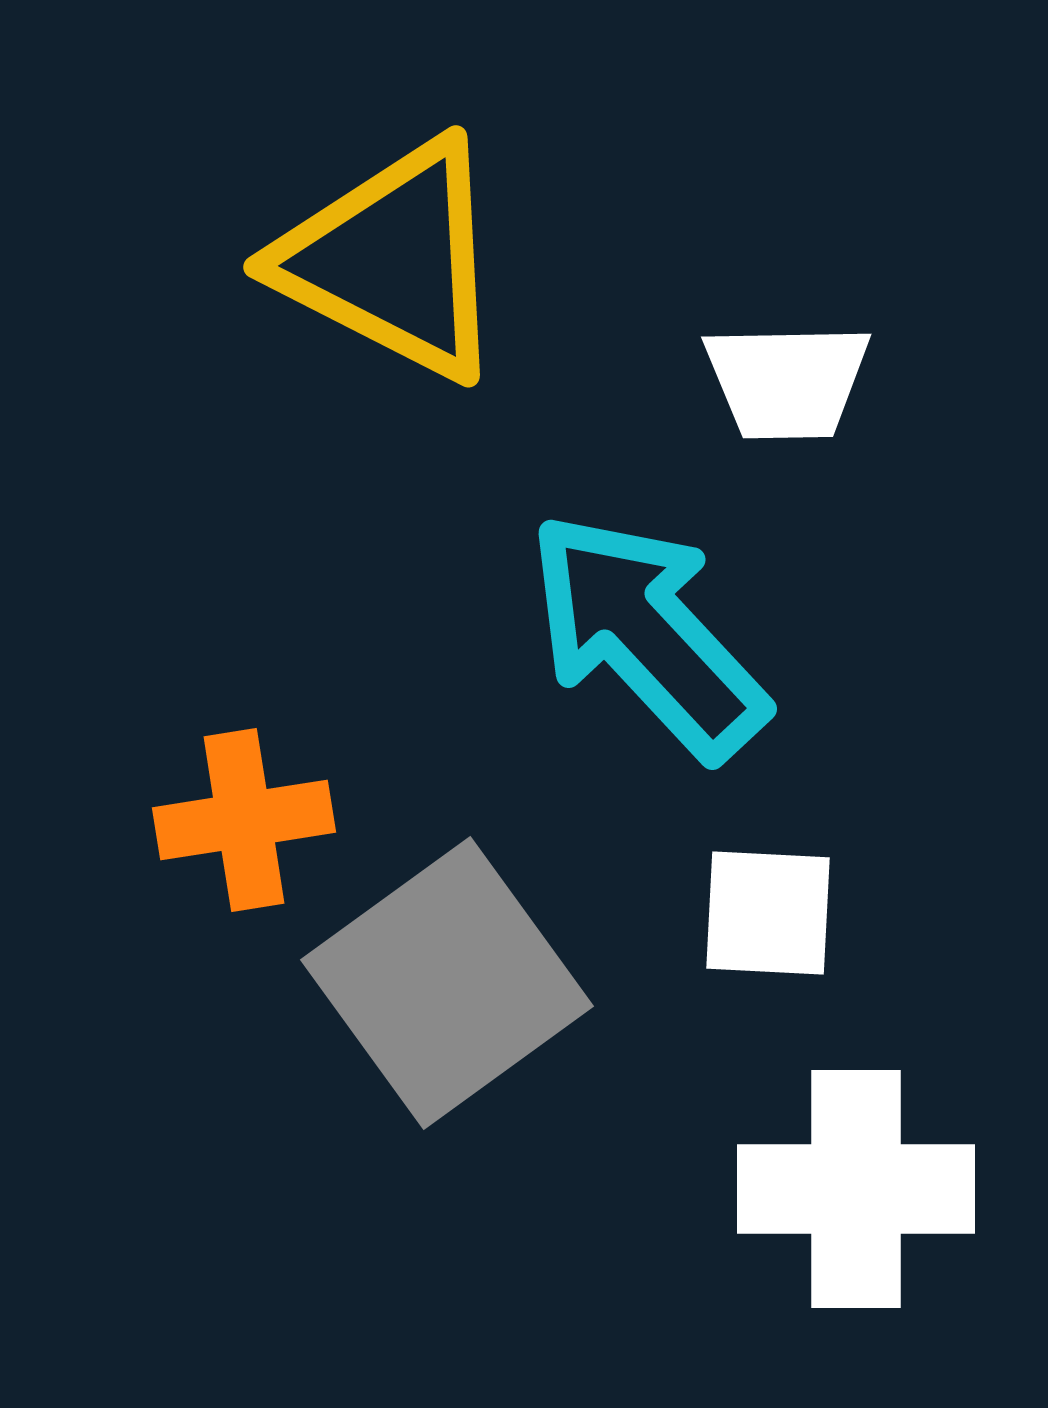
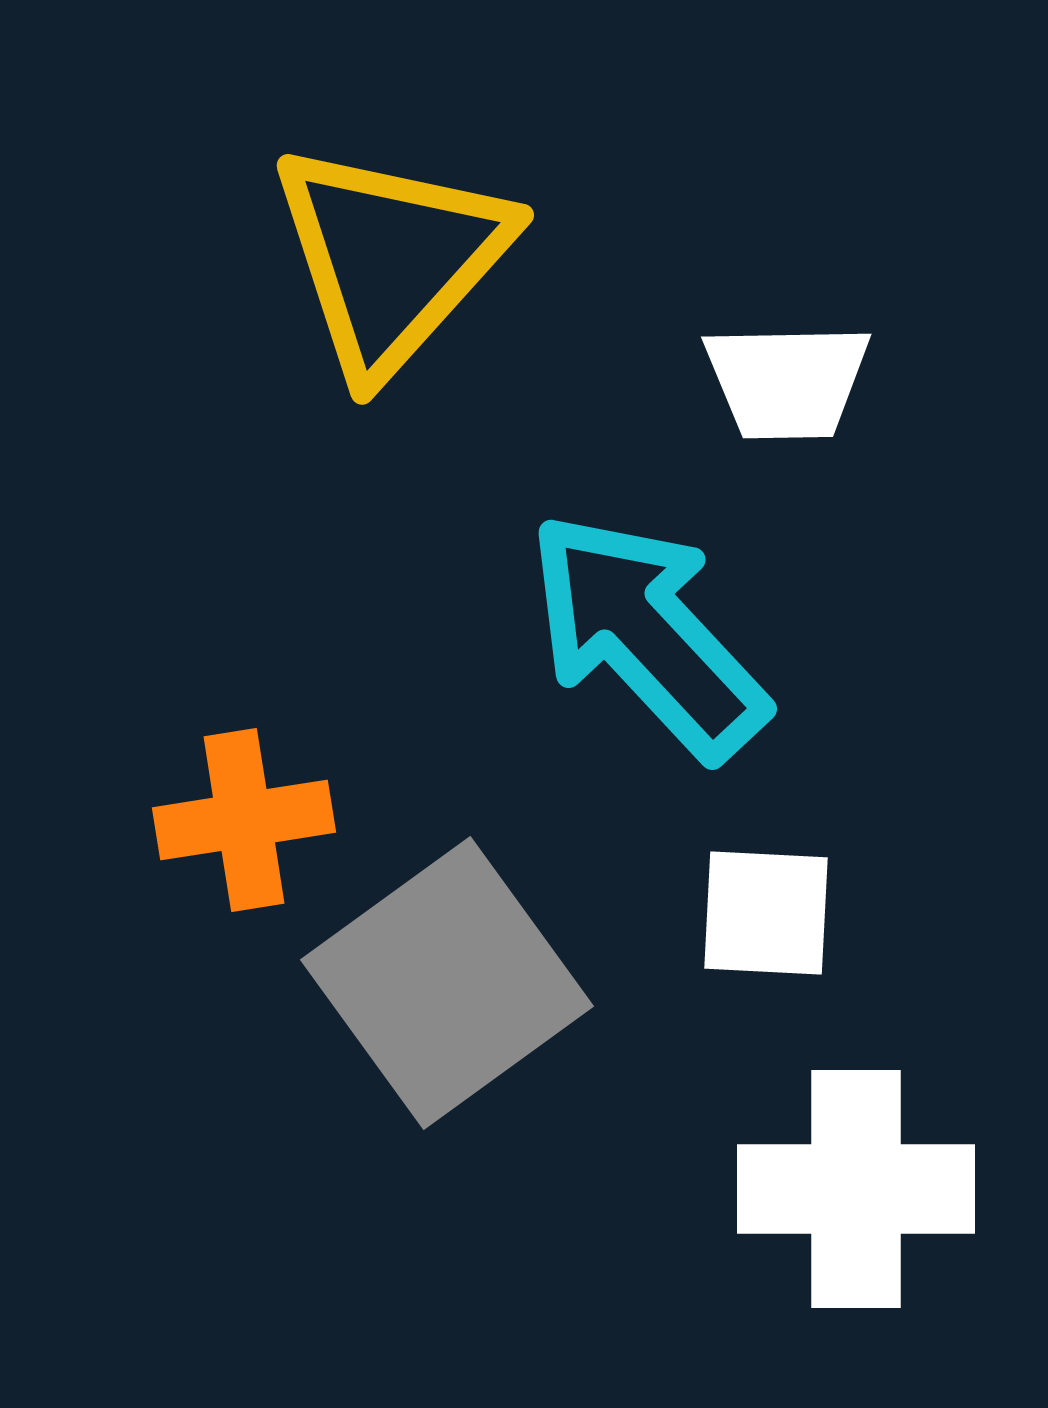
yellow triangle: moved 2 px left, 2 px up; rotated 45 degrees clockwise
white square: moved 2 px left
